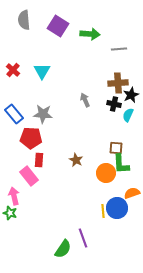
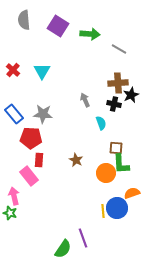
gray line: rotated 35 degrees clockwise
cyan semicircle: moved 27 px left, 8 px down; rotated 136 degrees clockwise
